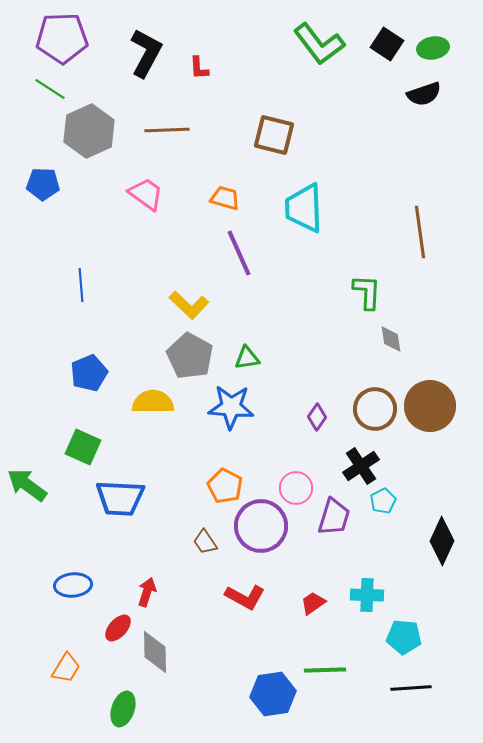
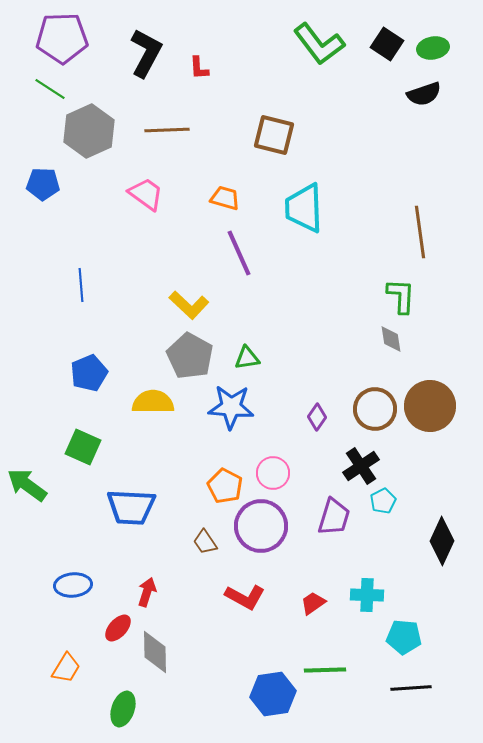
green L-shape at (367, 292): moved 34 px right, 4 px down
pink circle at (296, 488): moved 23 px left, 15 px up
blue trapezoid at (120, 498): moved 11 px right, 9 px down
